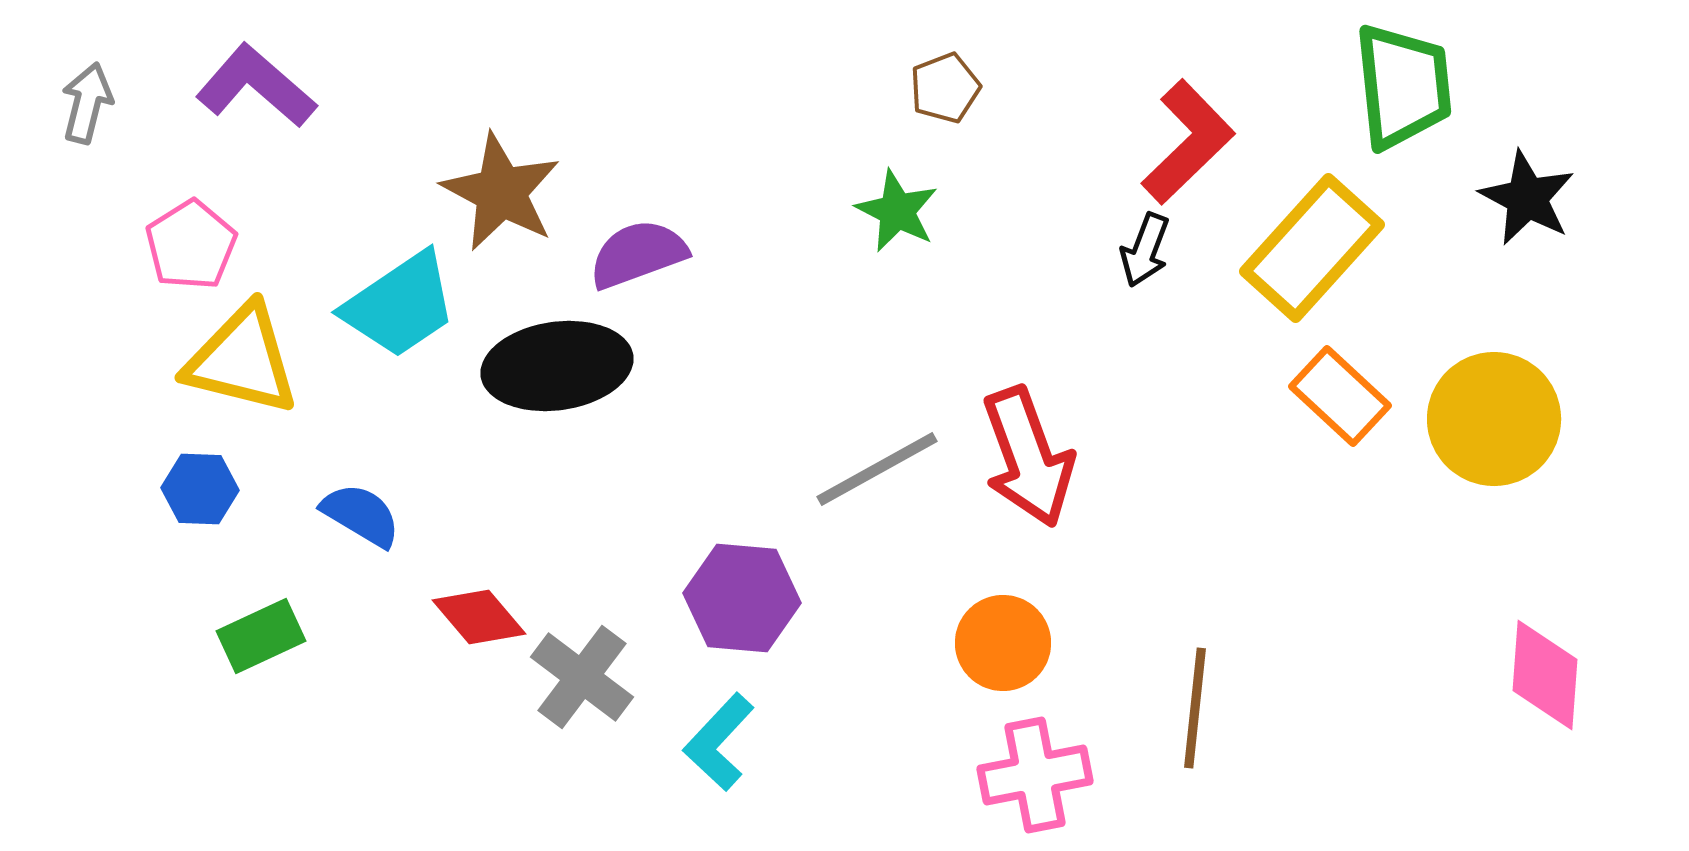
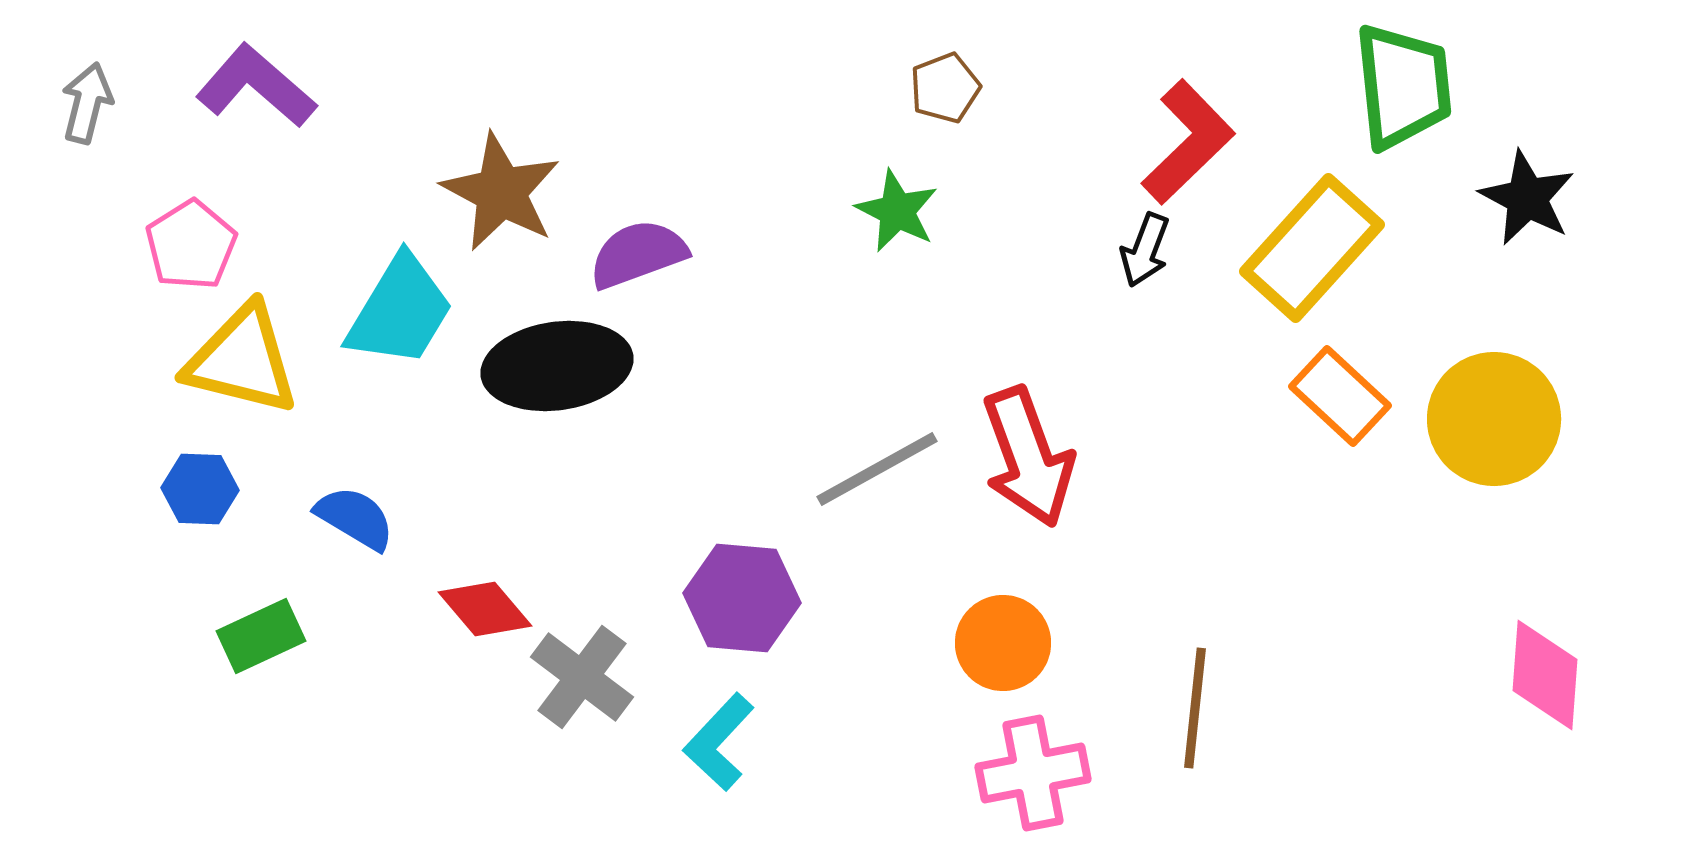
cyan trapezoid: moved 6 px down; rotated 25 degrees counterclockwise
blue semicircle: moved 6 px left, 3 px down
red diamond: moved 6 px right, 8 px up
pink cross: moved 2 px left, 2 px up
